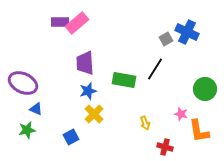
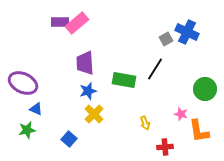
blue square: moved 2 px left, 2 px down; rotated 21 degrees counterclockwise
red cross: rotated 21 degrees counterclockwise
